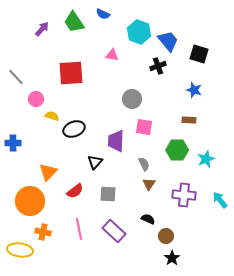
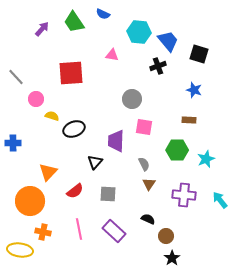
cyan hexagon: rotated 15 degrees counterclockwise
